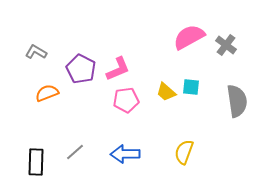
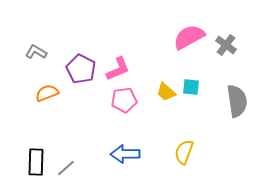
pink pentagon: moved 2 px left
gray line: moved 9 px left, 16 px down
